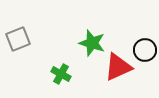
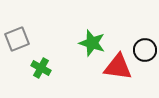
gray square: moved 1 px left
red triangle: rotated 32 degrees clockwise
green cross: moved 20 px left, 6 px up
